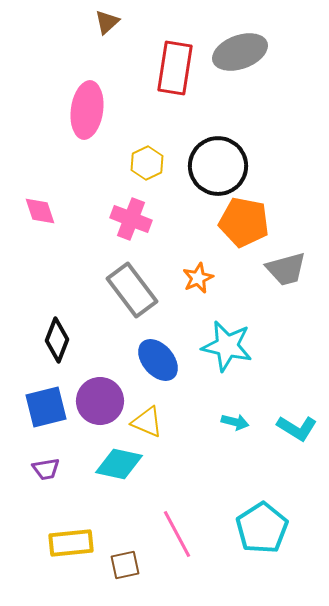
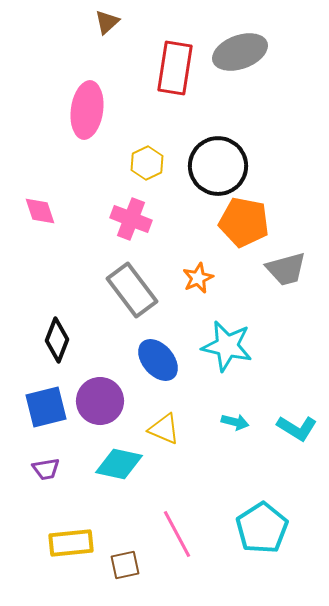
yellow triangle: moved 17 px right, 7 px down
